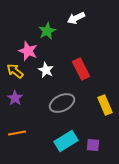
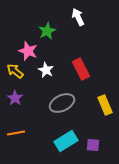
white arrow: moved 2 px right, 1 px up; rotated 90 degrees clockwise
orange line: moved 1 px left
